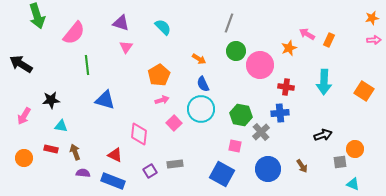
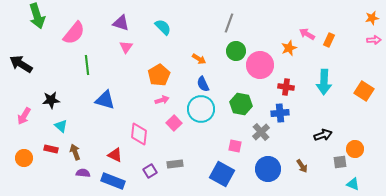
green hexagon at (241, 115): moved 11 px up
cyan triangle at (61, 126): rotated 32 degrees clockwise
